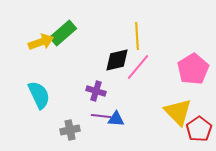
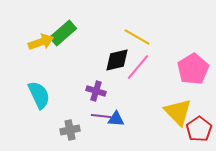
yellow line: moved 1 px down; rotated 56 degrees counterclockwise
